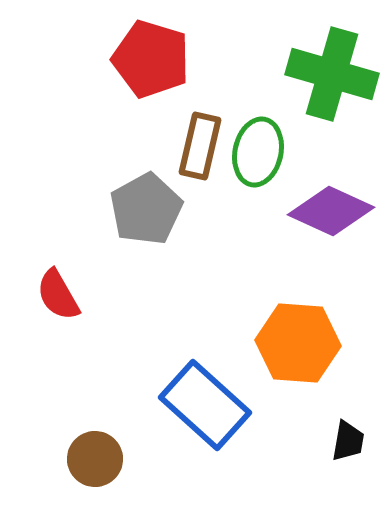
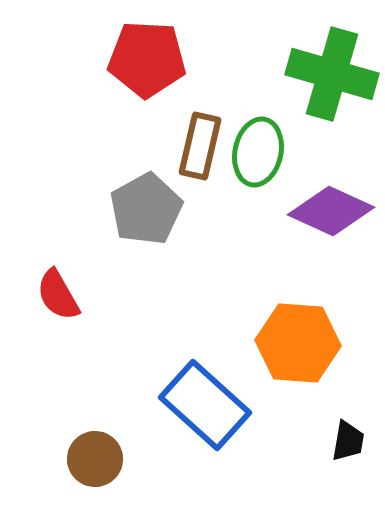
red pentagon: moved 4 px left; rotated 14 degrees counterclockwise
